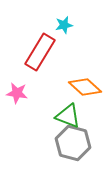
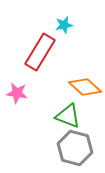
gray hexagon: moved 2 px right, 5 px down
